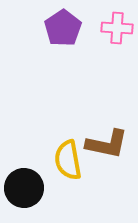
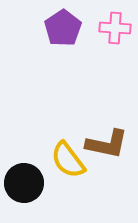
pink cross: moved 2 px left
yellow semicircle: rotated 27 degrees counterclockwise
black circle: moved 5 px up
